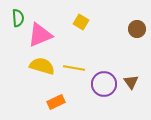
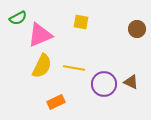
green semicircle: rotated 66 degrees clockwise
yellow square: rotated 21 degrees counterclockwise
yellow semicircle: rotated 100 degrees clockwise
brown triangle: rotated 28 degrees counterclockwise
